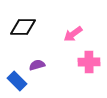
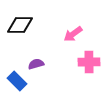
black diamond: moved 3 px left, 2 px up
purple semicircle: moved 1 px left, 1 px up
